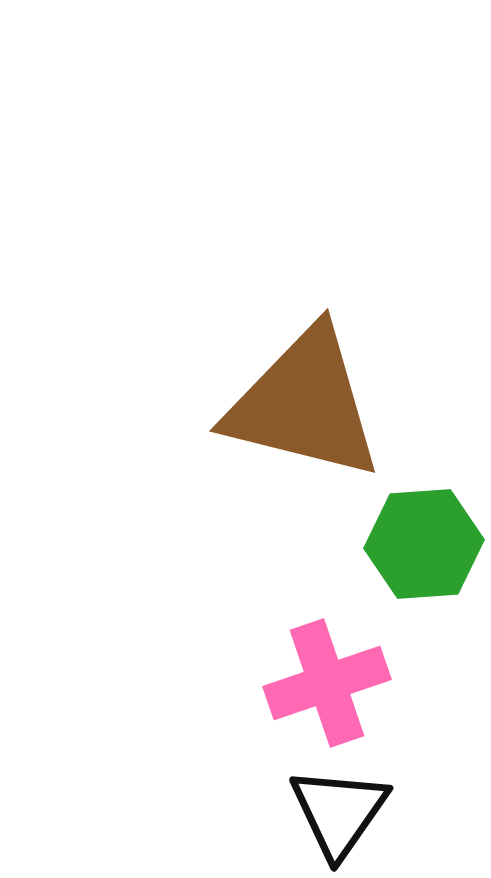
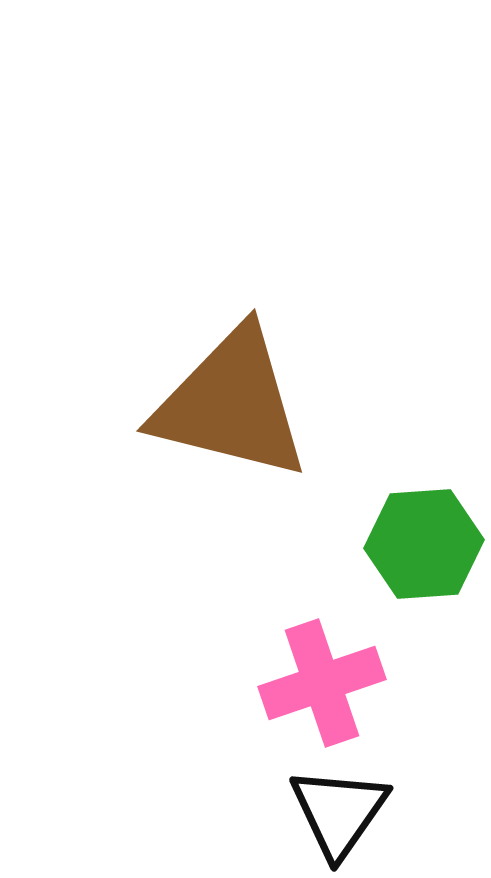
brown triangle: moved 73 px left
pink cross: moved 5 px left
